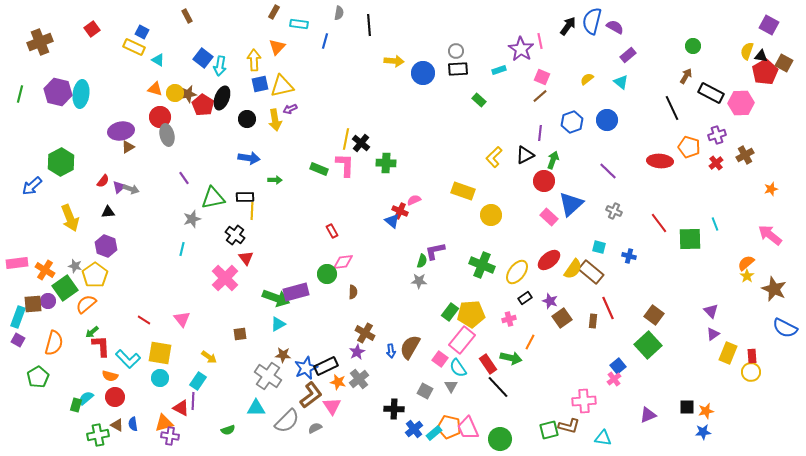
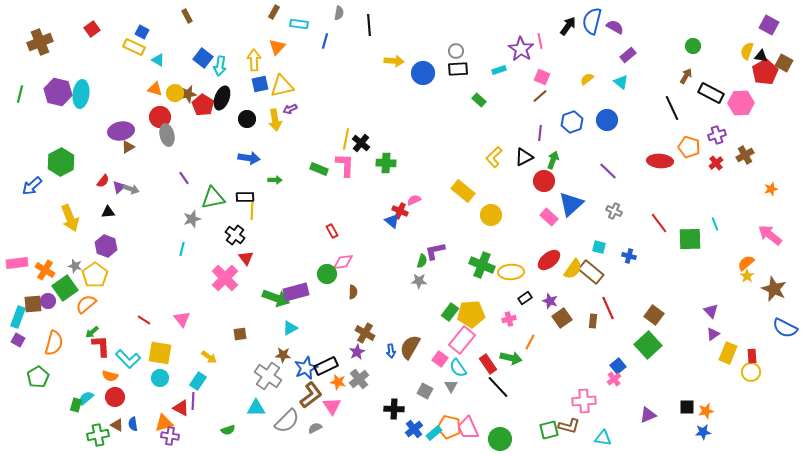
black triangle at (525, 155): moved 1 px left, 2 px down
yellow rectangle at (463, 191): rotated 20 degrees clockwise
yellow ellipse at (517, 272): moved 6 px left; rotated 50 degrees clockwise
cyan triangle at (278, 324): moved 12 px right, 4 px down
